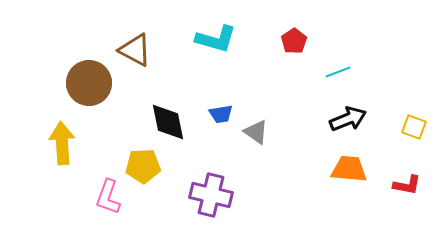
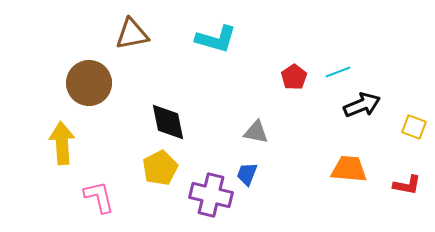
red pentagon: moved 36 px down
brown triangle: moved 3 px left, 16 px up; rotated 39 degrees counterclockwise
blue trapezoid: moved 26 px right, 60 px down; rotated 120 degrees clockwise
black arrow: moved 14 px right, 14 px up
gray triangle: rotated 24 degrees counterclockwise
yellow pentagon: moved 17 px right, 2 px down; rotated 24 degrees counterclockwise
pink L-shape: moved 9 px left; rotated 147 degrees clockwise
